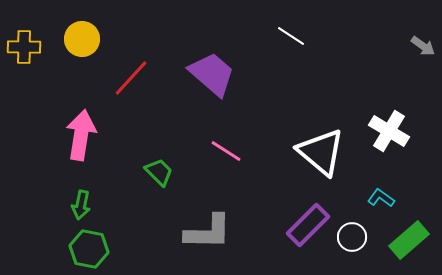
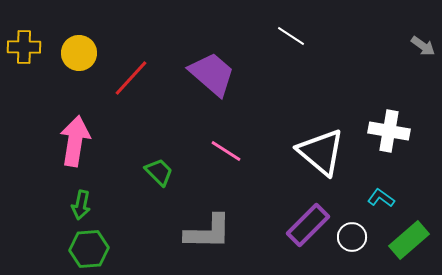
yellow circle: moved 3 px left, 14 px down
white cross: rotated 21 degrees counterclockwise
pink arrow: moved 6 px left, 6 px down
green hexagon: rotated 15 degrees counterclockwise
